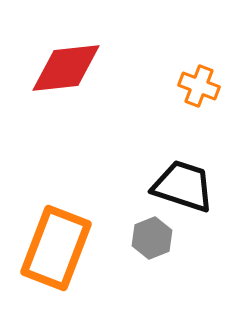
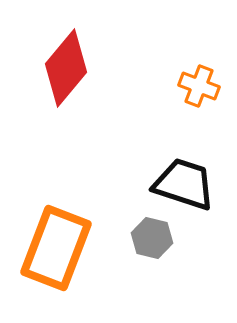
red diamond: rotated 44 degrees counterclockwise
black trapezoid: moved 1 px right, 2 px up
gray hexagon: rotated 24 degrees counterclockwise
